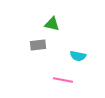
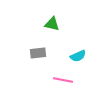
gray rectangle: moved 8 px down
cyan semicircle: rotated 35 degrees counterclockwise
